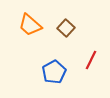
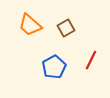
brown square: rotated 18 degrees clockwise
blue pentagon: moved 5 px up
